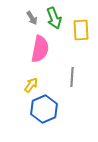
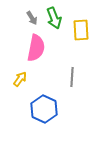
pink semicircle: moved 4 px left, 1 px up
yellow arrow: moved 11 px left, 6 px up
blue hexagon: rotated 12 degrees counterclockwise
